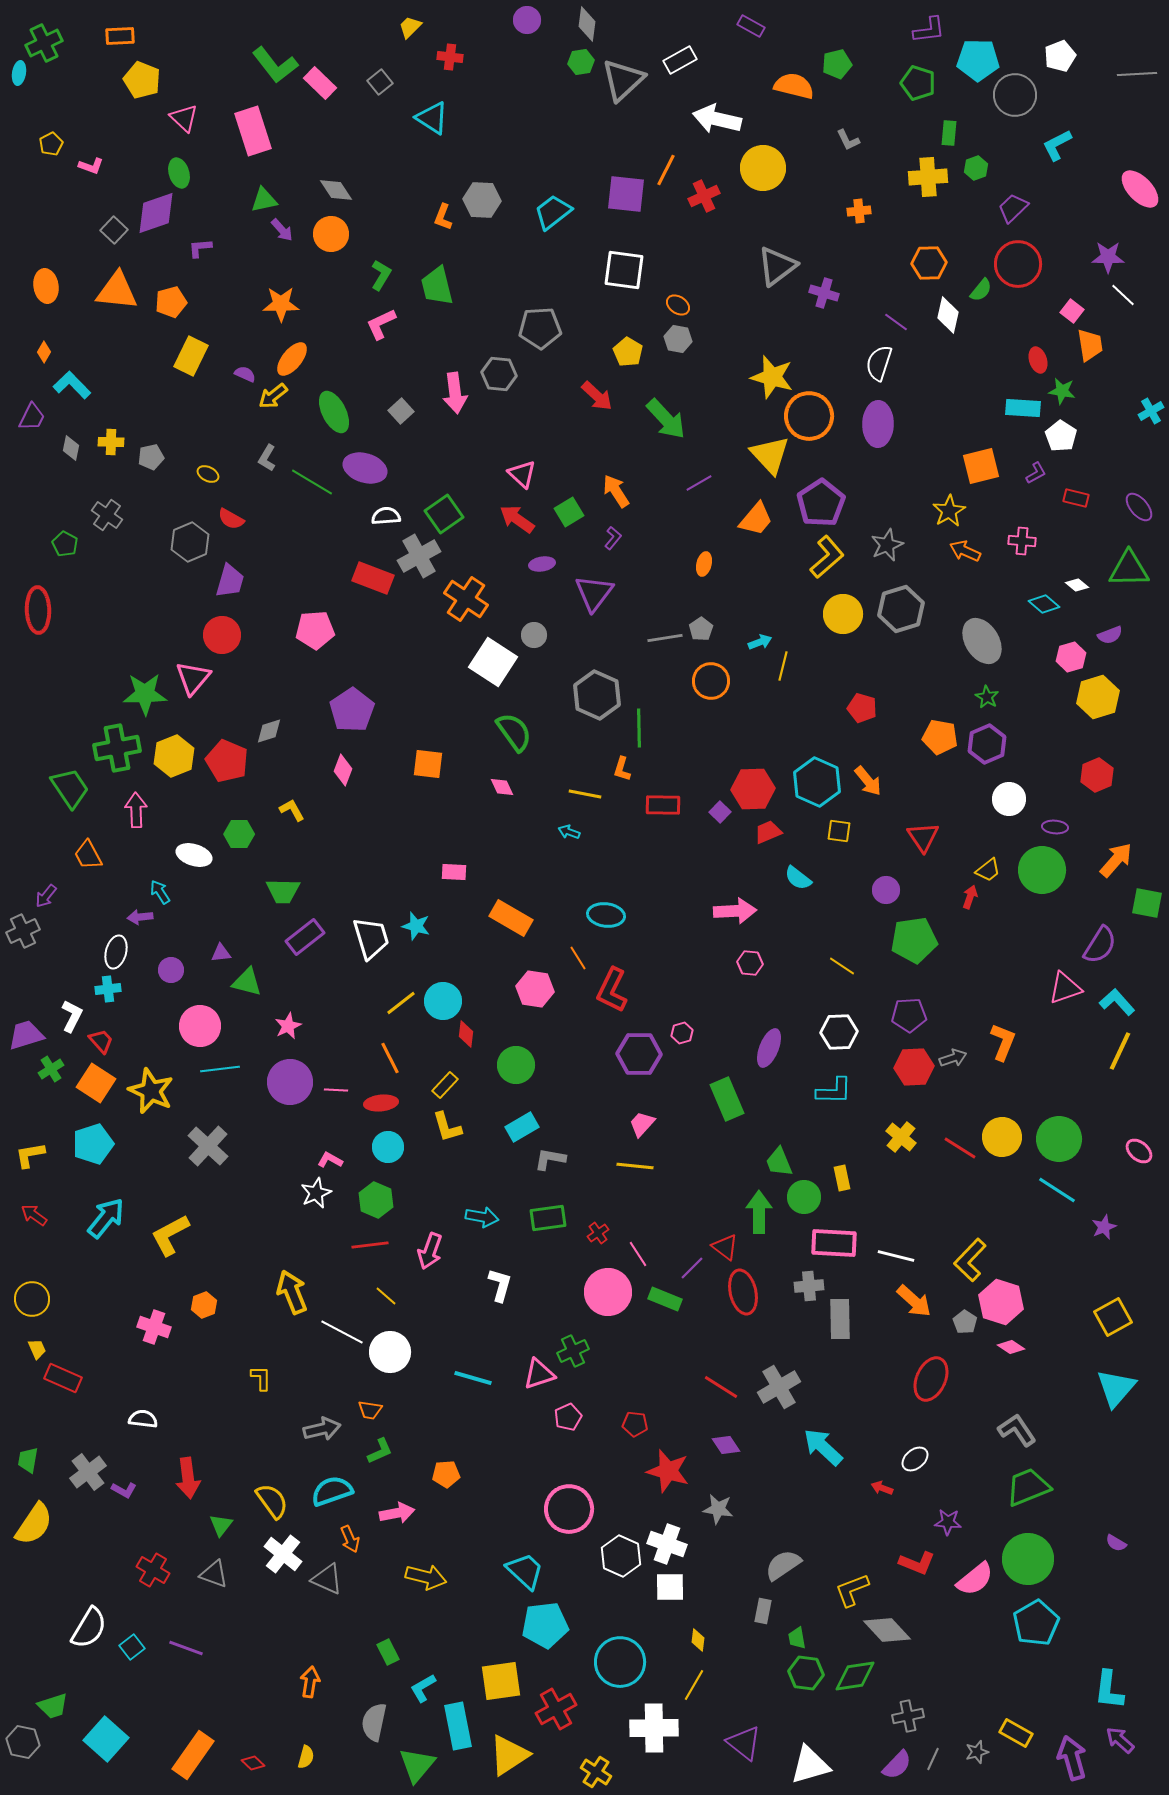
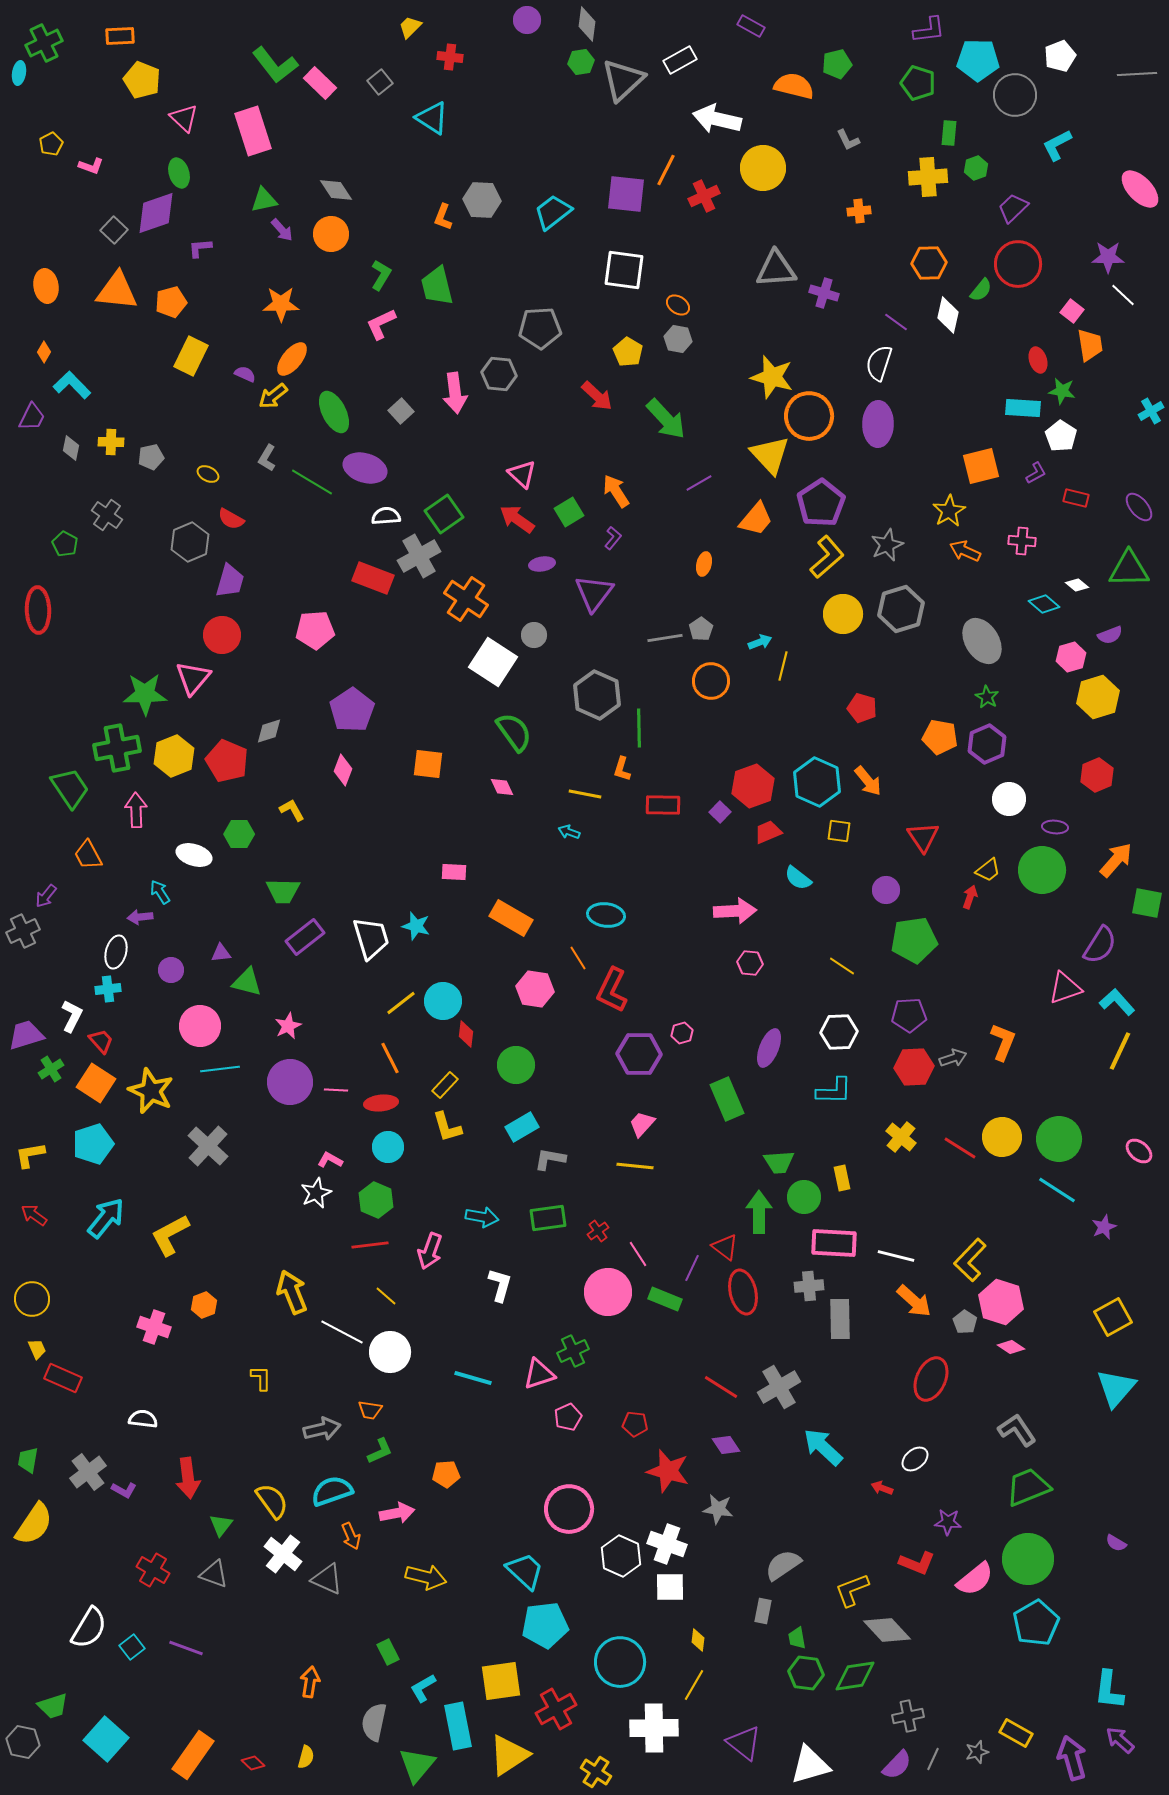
gray triangle at (777, 266): moved 1 px left, 3 px down; rotated 33 degrees clockwise
red hexagon at (753, 789): moved 3 px up; rotated 18 degrees counterclockwise
green trapezoid at (779, 1162): rotated 72 degrees counterclockwise
red cross at (598, 1233): moved 2 px up
purple line at (692, 1268): rotated 20 degrees counterclockwise
orange arrow at (350, 1539): moved 1 px right, 3 px up
